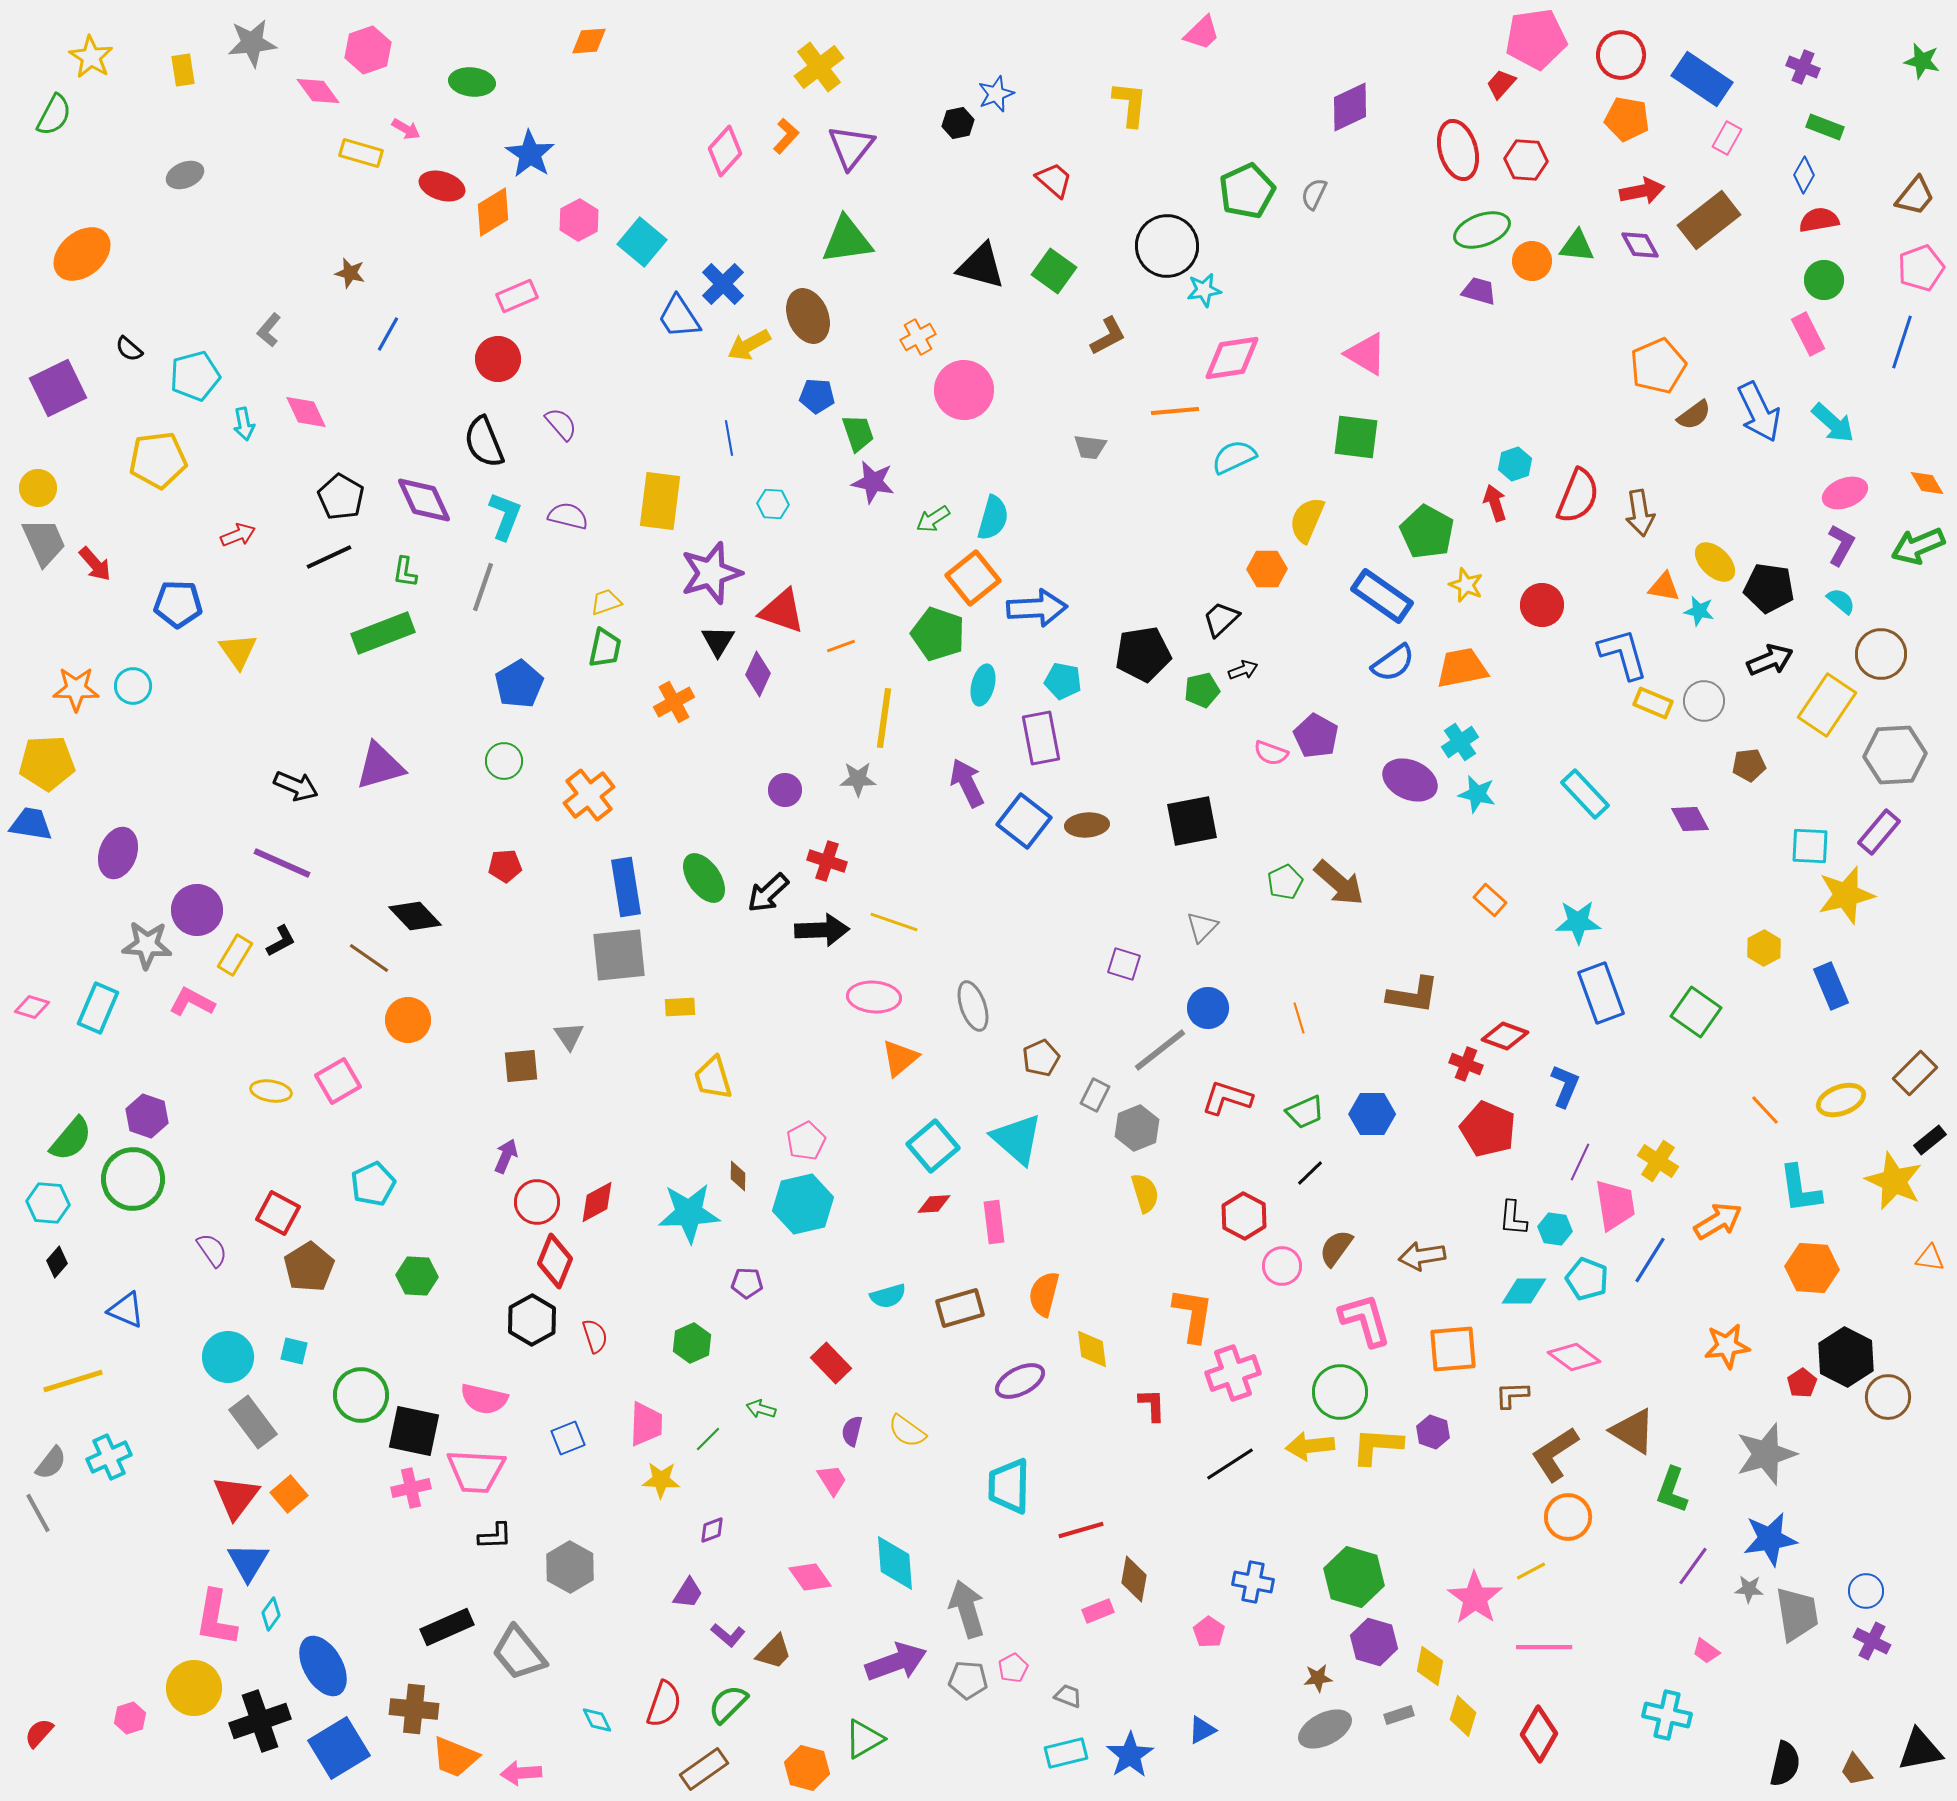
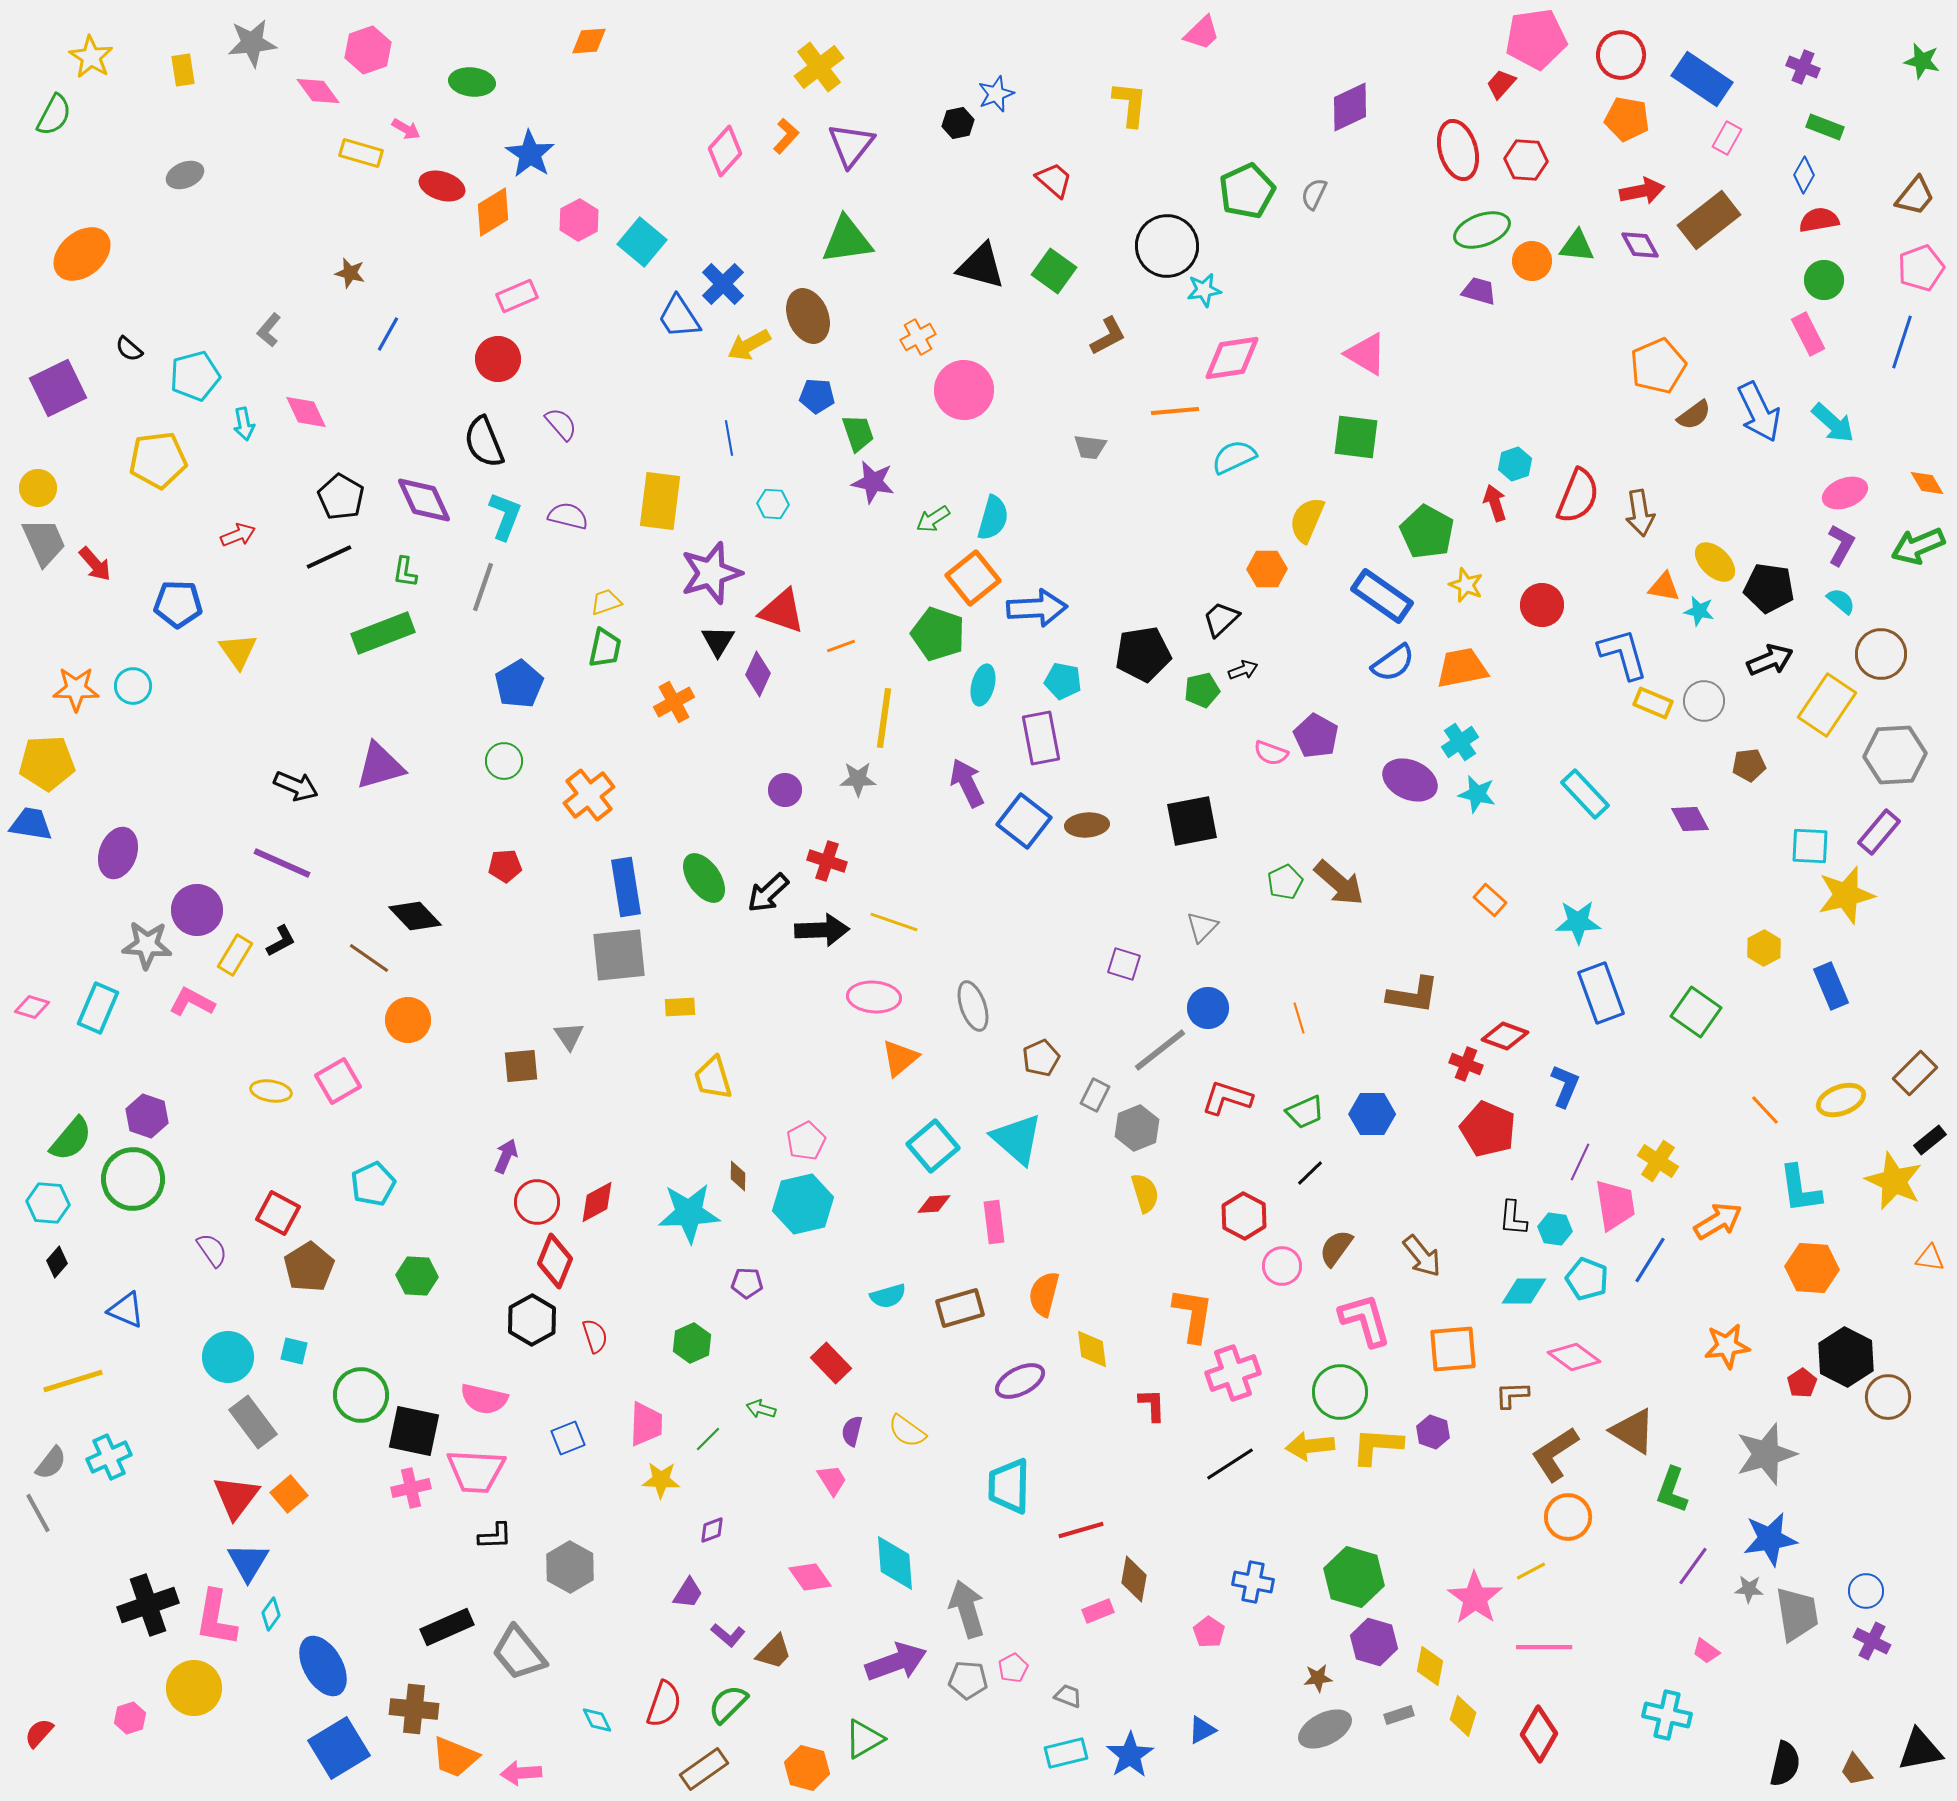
purple triangle at (851, 147): moved 2 px up
brown arrow at (1422, 1256): rotated 120 degrees counterclockwise
black cross at (260, 1721): moved 112 px left, 116 px up
